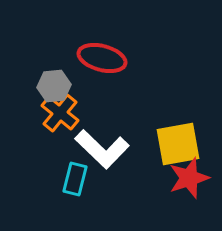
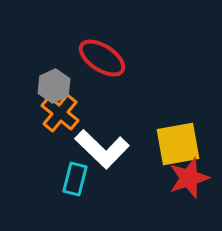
red ellipse: rotated 18 degrees clockwise
gray hexagon: rotated 20 degrees counterclockwise
